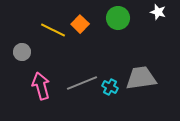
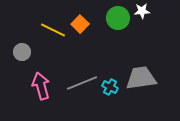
white star: moved 16 px left, 1 px up; rotated 21 degrees counterclockwise
